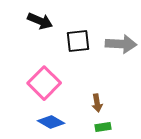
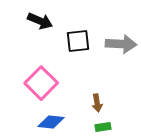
pink square: moved 3 px left
blue diamond: rotated 24 degrees counterclockwise
